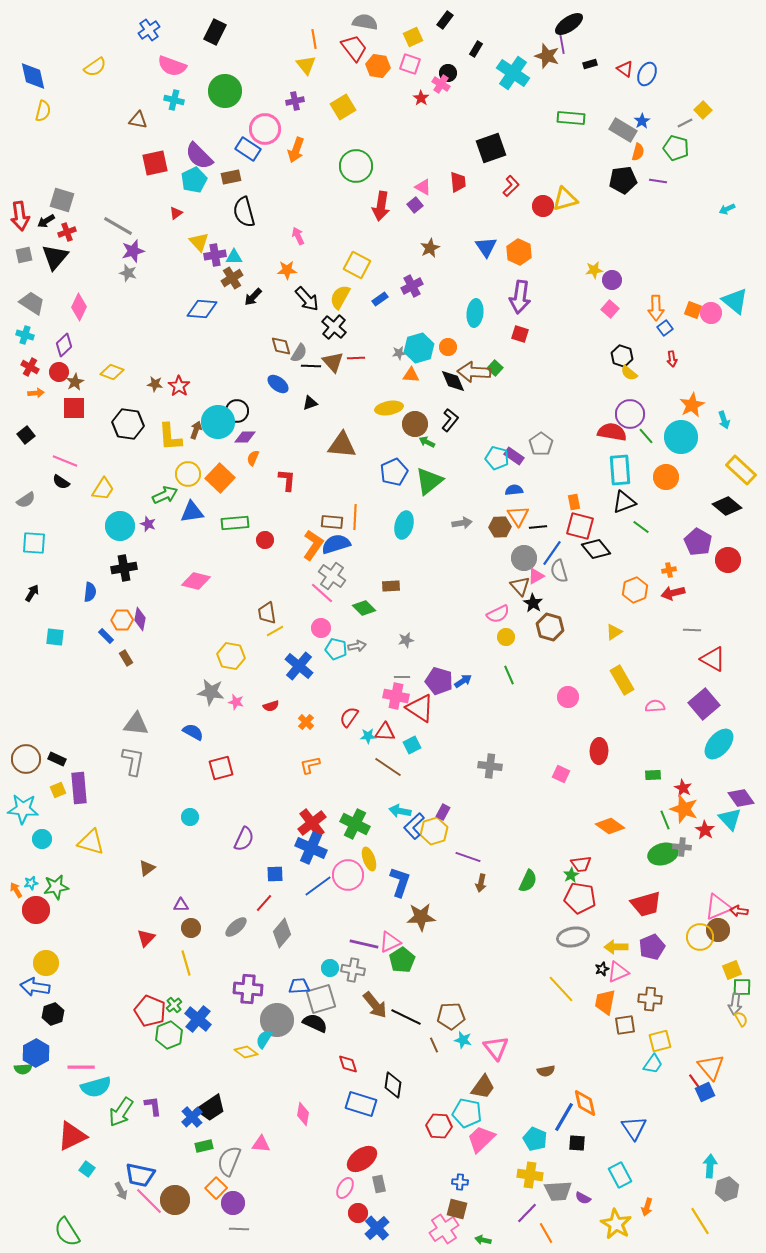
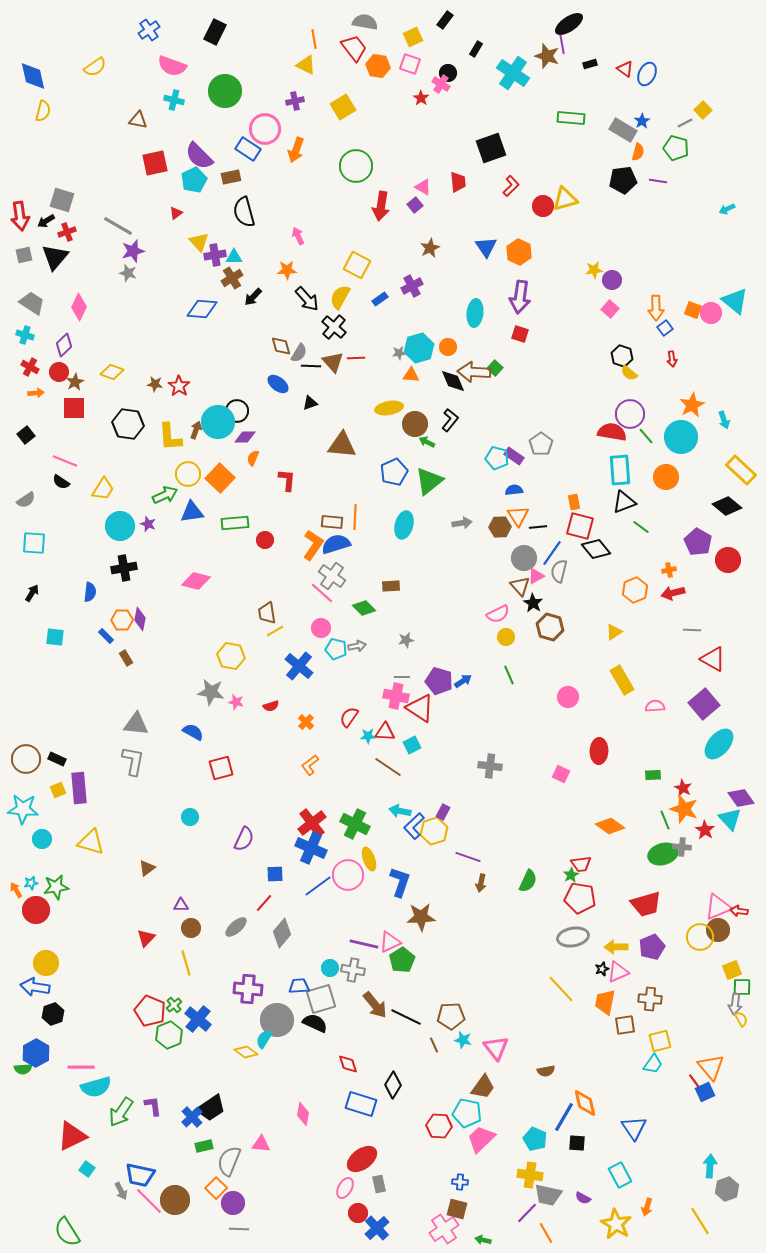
yellow triangle at (306, 65): rotated 25 degrees counterclockwise
gray semicircle at (559, 571): rotated 30 degrees clockwise
orange L-shape at (310, 765): rotated 25 degrees counterclockwise
black diamond at (393, 1085): rotated 24 degrees clockwise
gray trapezoid at (558, 1191): moved 10 px left, 4 px down; rotated 16 degrees clockwise
